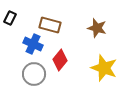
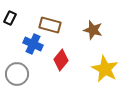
brown star: moved 4 px left, 2 px down
red diamond: moved 1 px right
yellow star: moved 1 px right, 1 px down; rotated 8 degrees clockwise
gray circle: moved 17 px left
